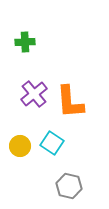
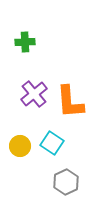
gray hexagon: moved 3 px left, 4 px up; rotated 20 degrees clockwise
